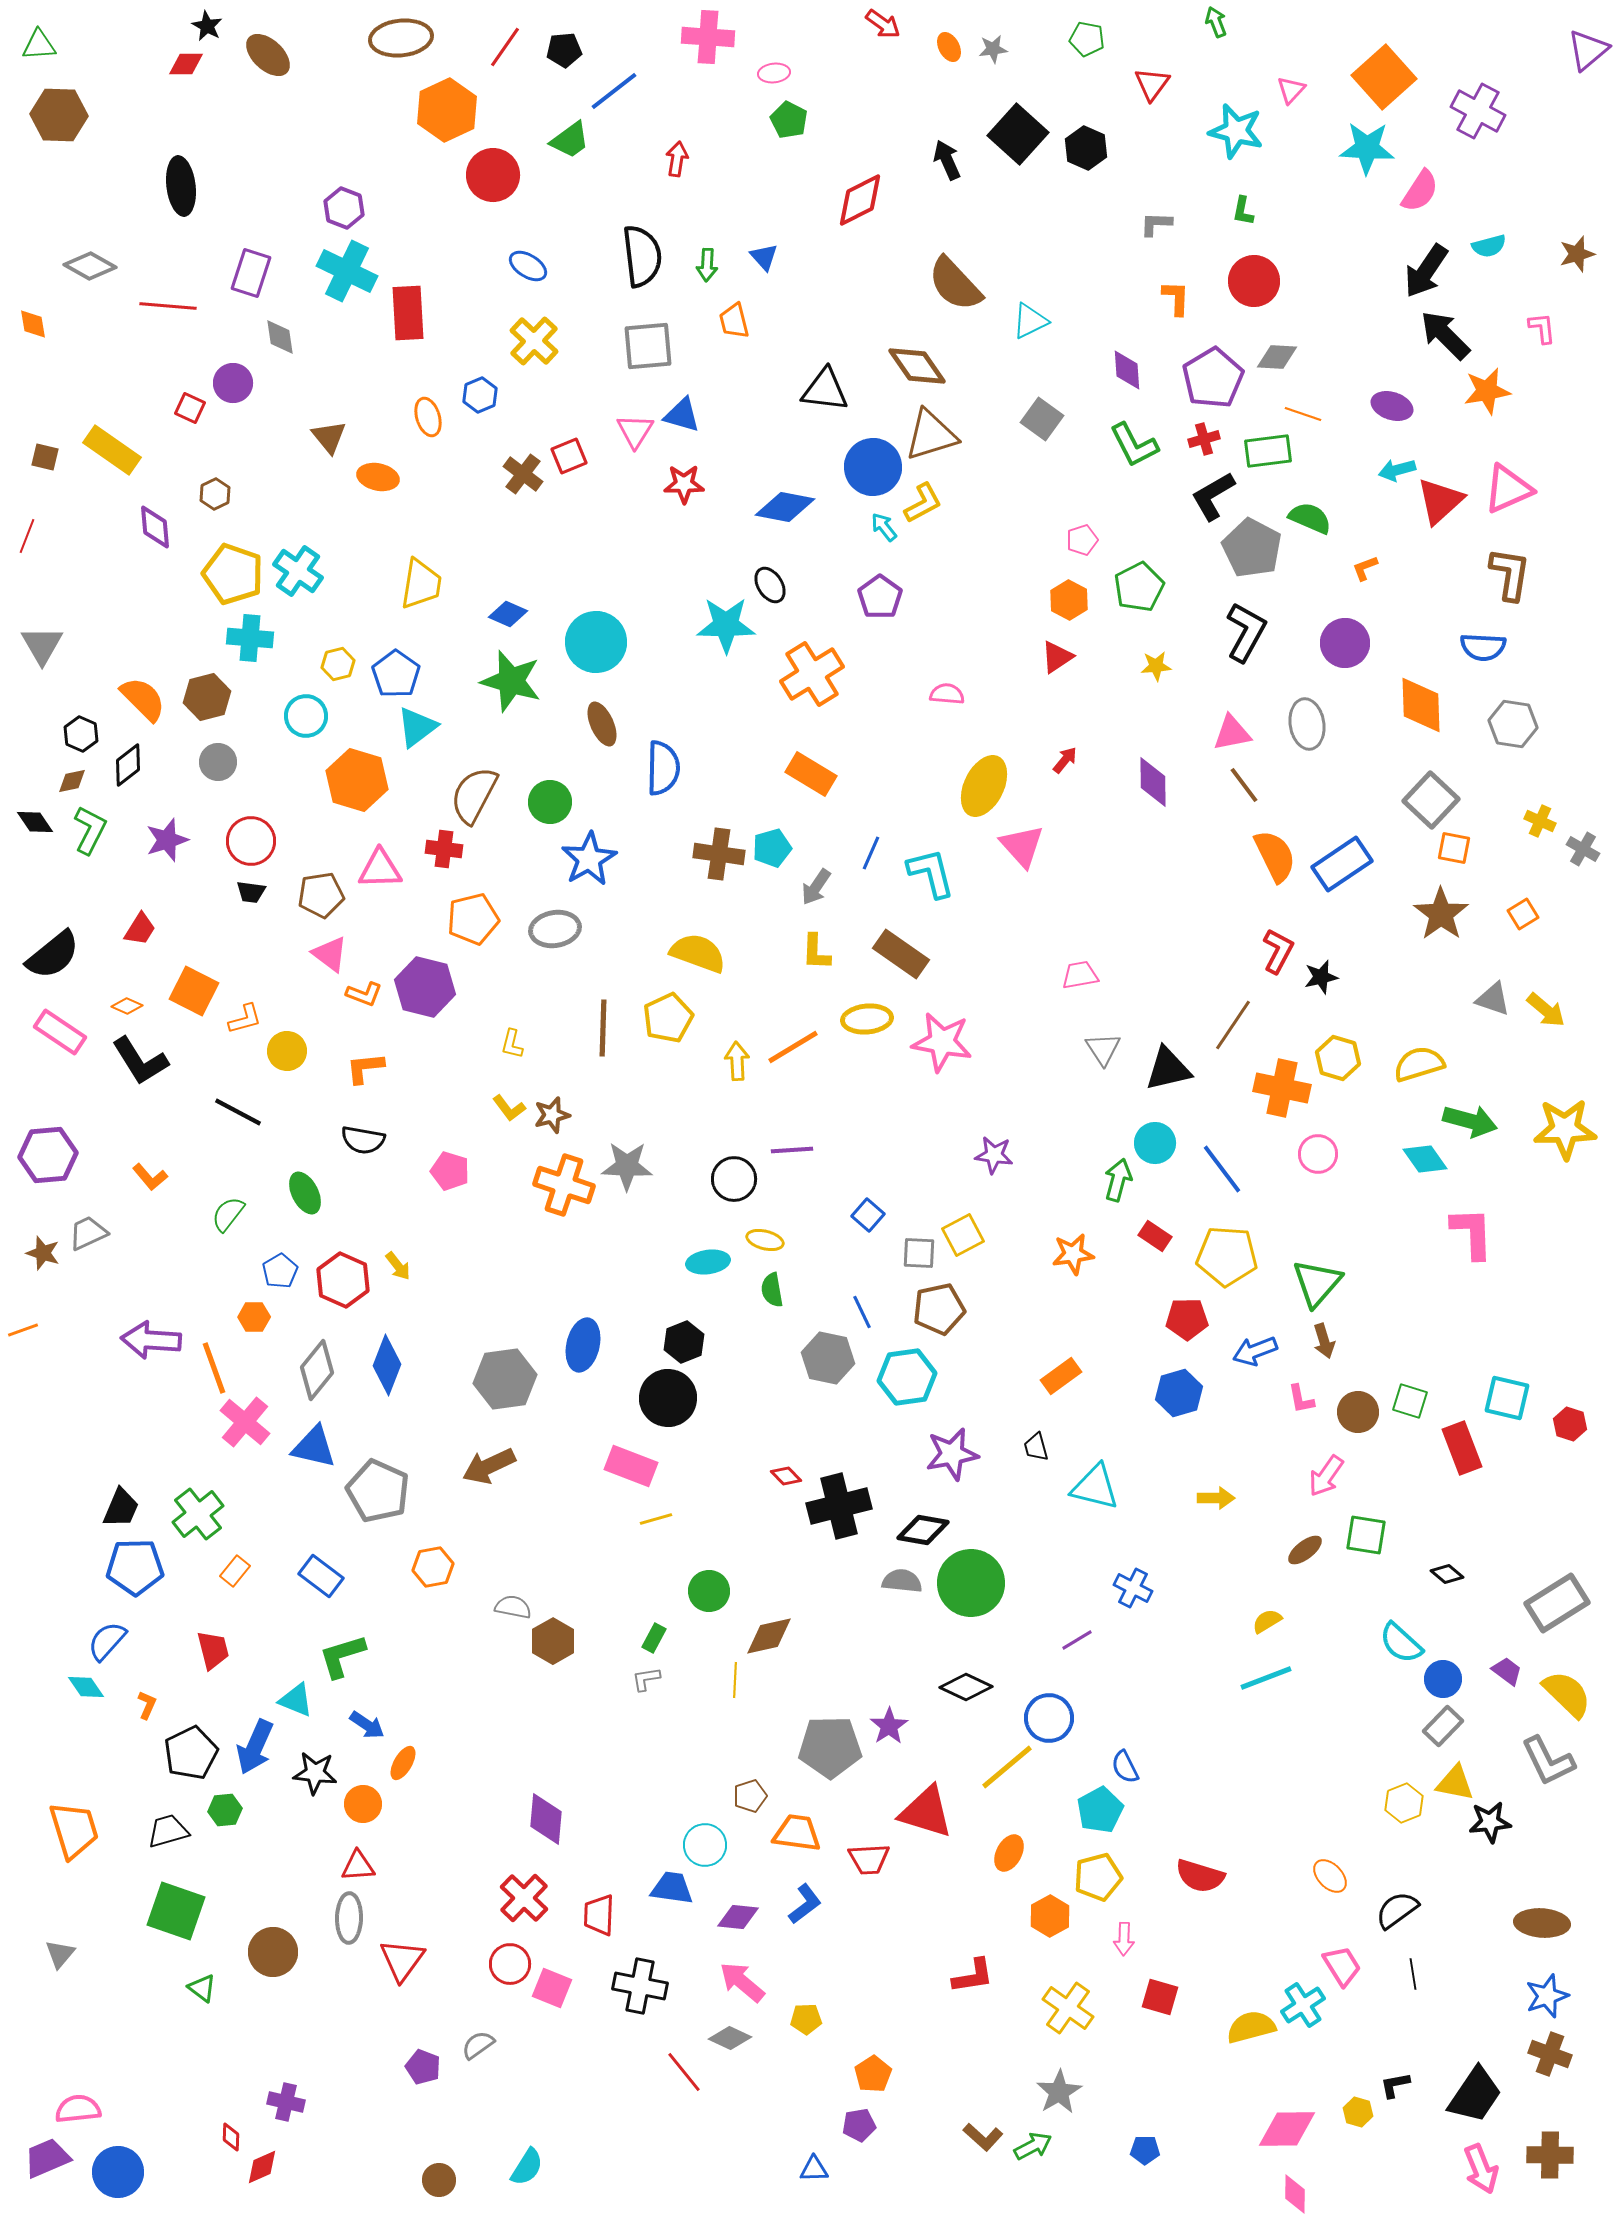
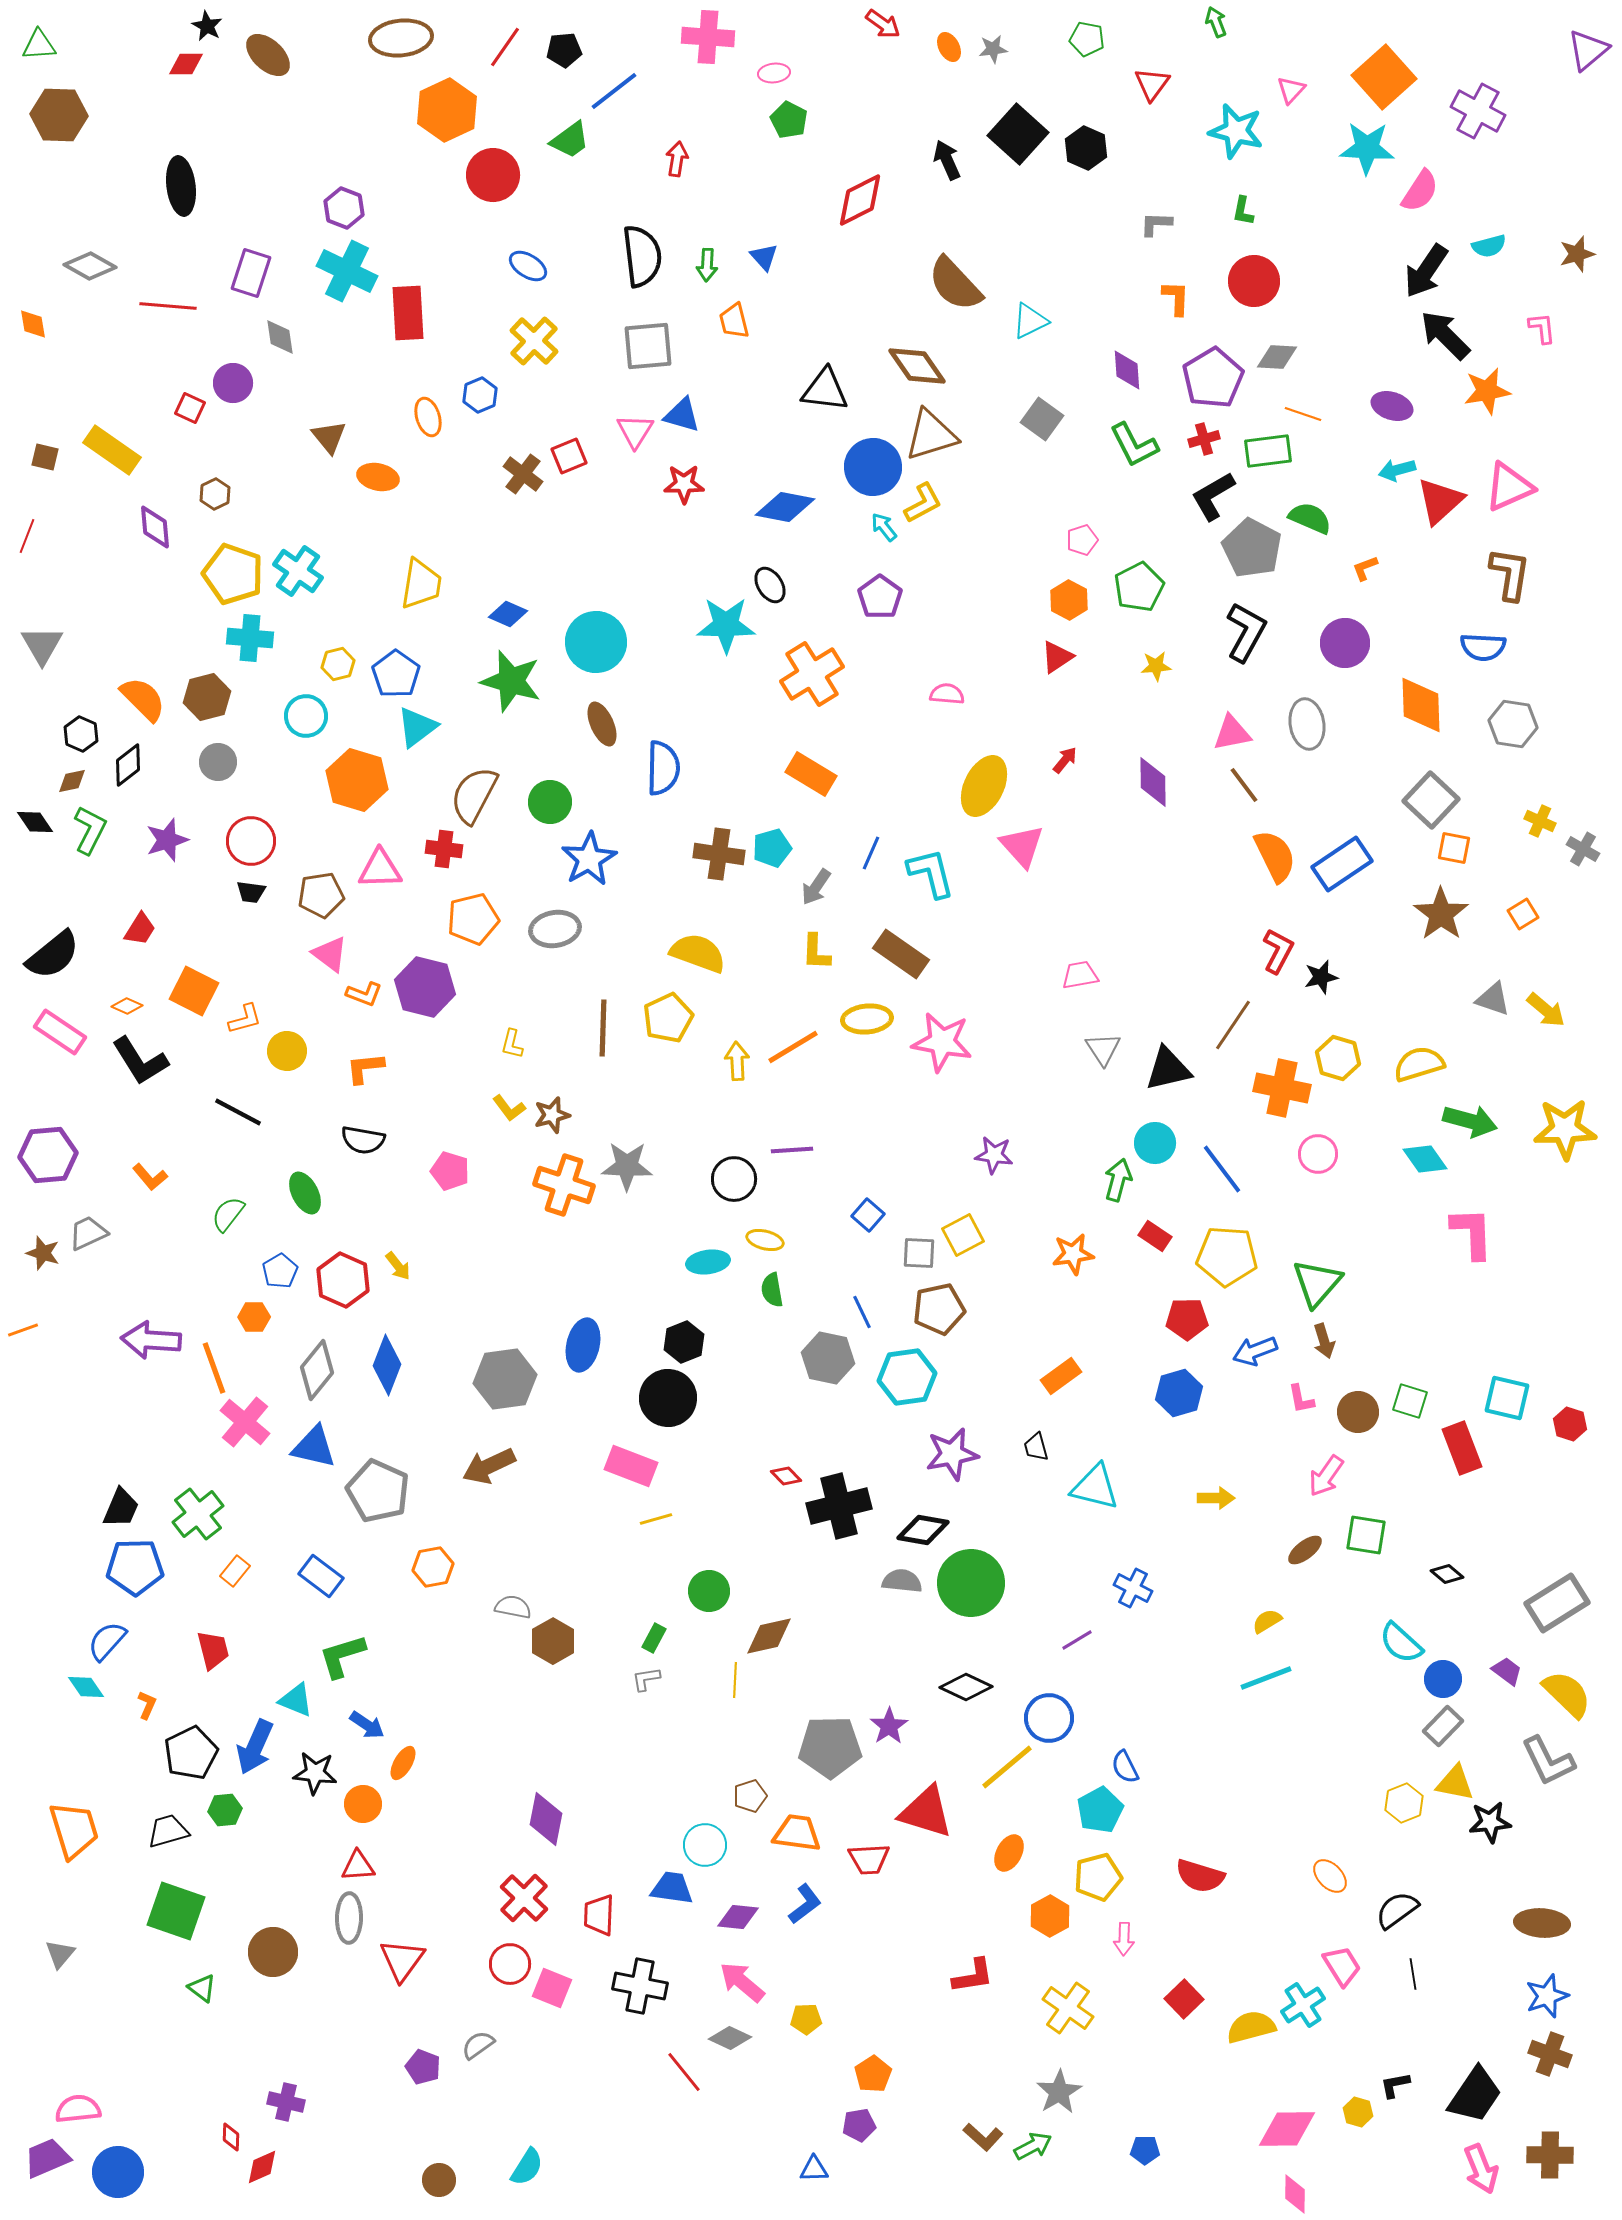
pink triangle at (1508, 489): moved 1 px right, 2 px up
purple diamond at (546, 1819): rotated 6 degrees clockwise
red square at (1160, 1997): moved 24 px right, 2 px down; rotated 30 degrees clockwise
